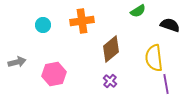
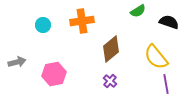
black semicircle: moved 1 px left, 3 px up
yellow semicircle: moved 2 px right, 1 px up; rotated 32 degrees counterclockwise
